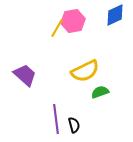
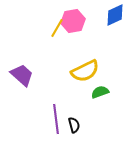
purple trapezoid: moved 3 px left
